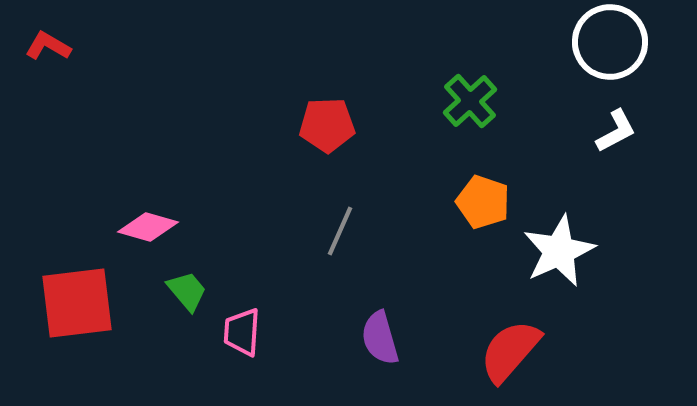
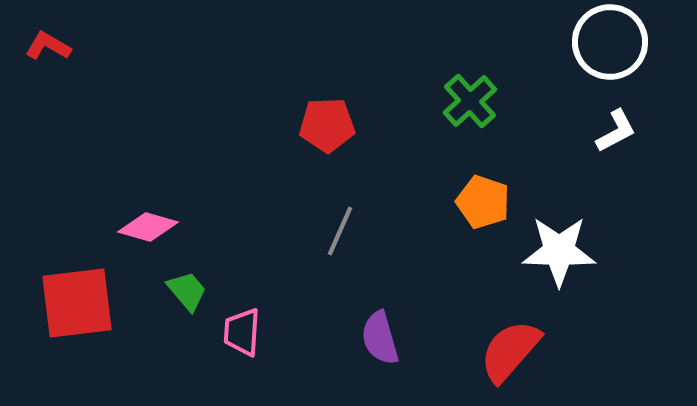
white star: rotated 26 degrees clockwise
